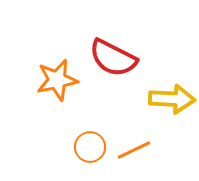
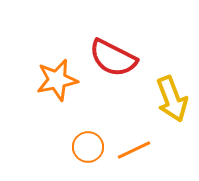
yellow arrow: rotated 66 degrees clockwise
orange circle: moved 2 px left
